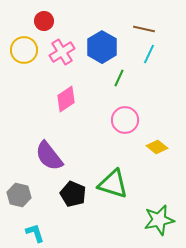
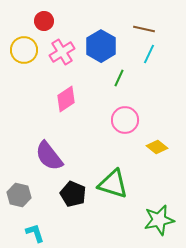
blue hexagon: moved 1 px left, 1 px up
